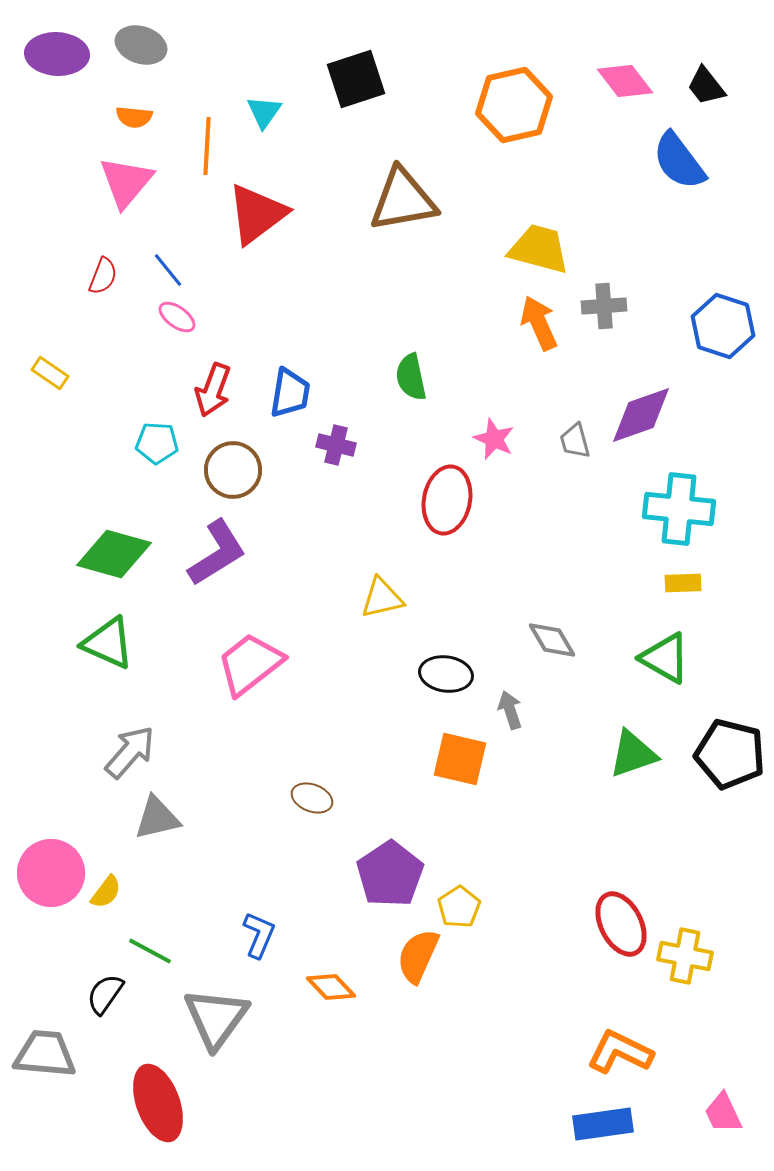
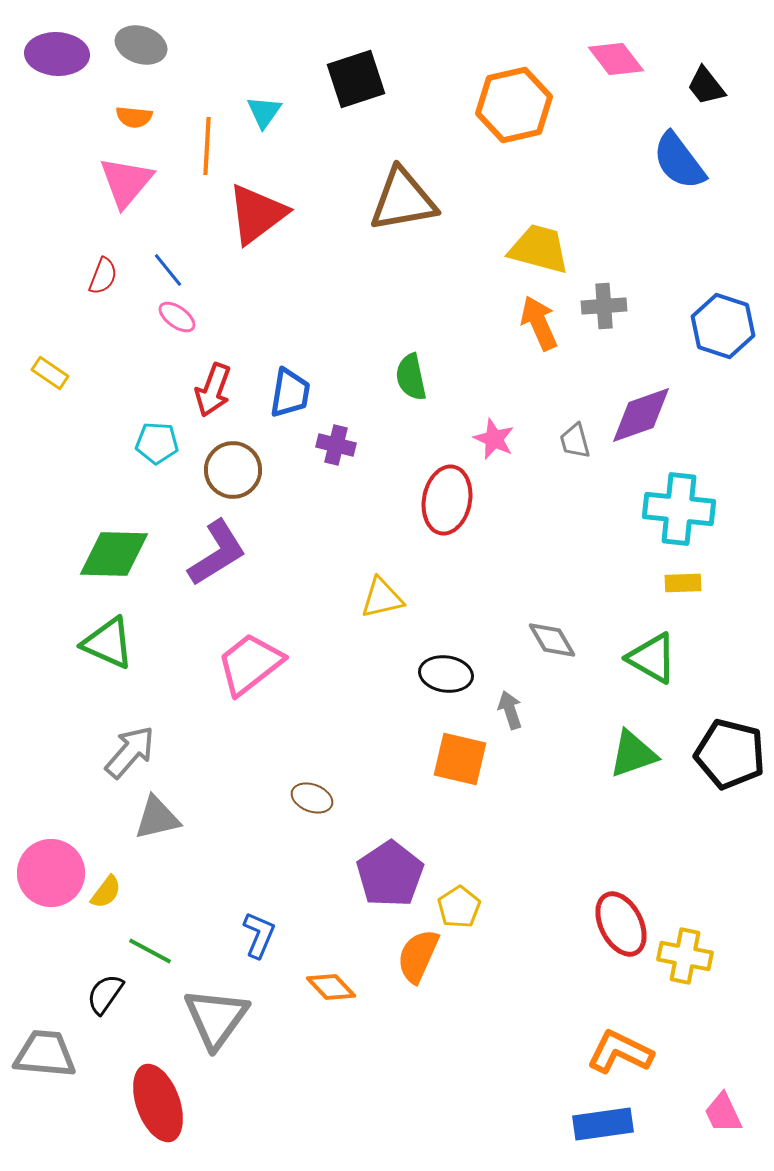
pink diamond at (625, 81): moved 9 px left, 22 px up
green diamond at (114, 554): rotated 14 degrees counterclockwise
green triangle at (665, 658): moved 13 px left
